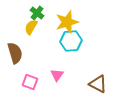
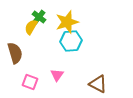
green cross: moved 2 px right, 4 px down
